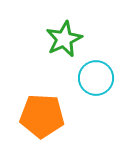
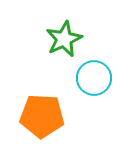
cyan circle: moved 2 px left
